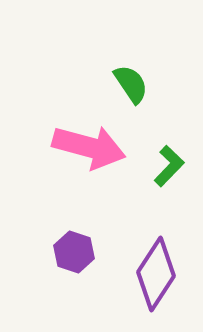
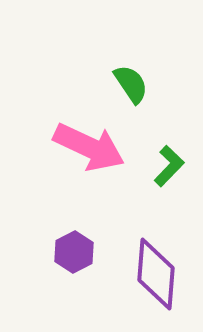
pink arrow: rotated 10 degrees clockwise
purple hexagon: rotated 15 degrees clockwise
purple diamond: rotated 28 degrees counterclockwise
